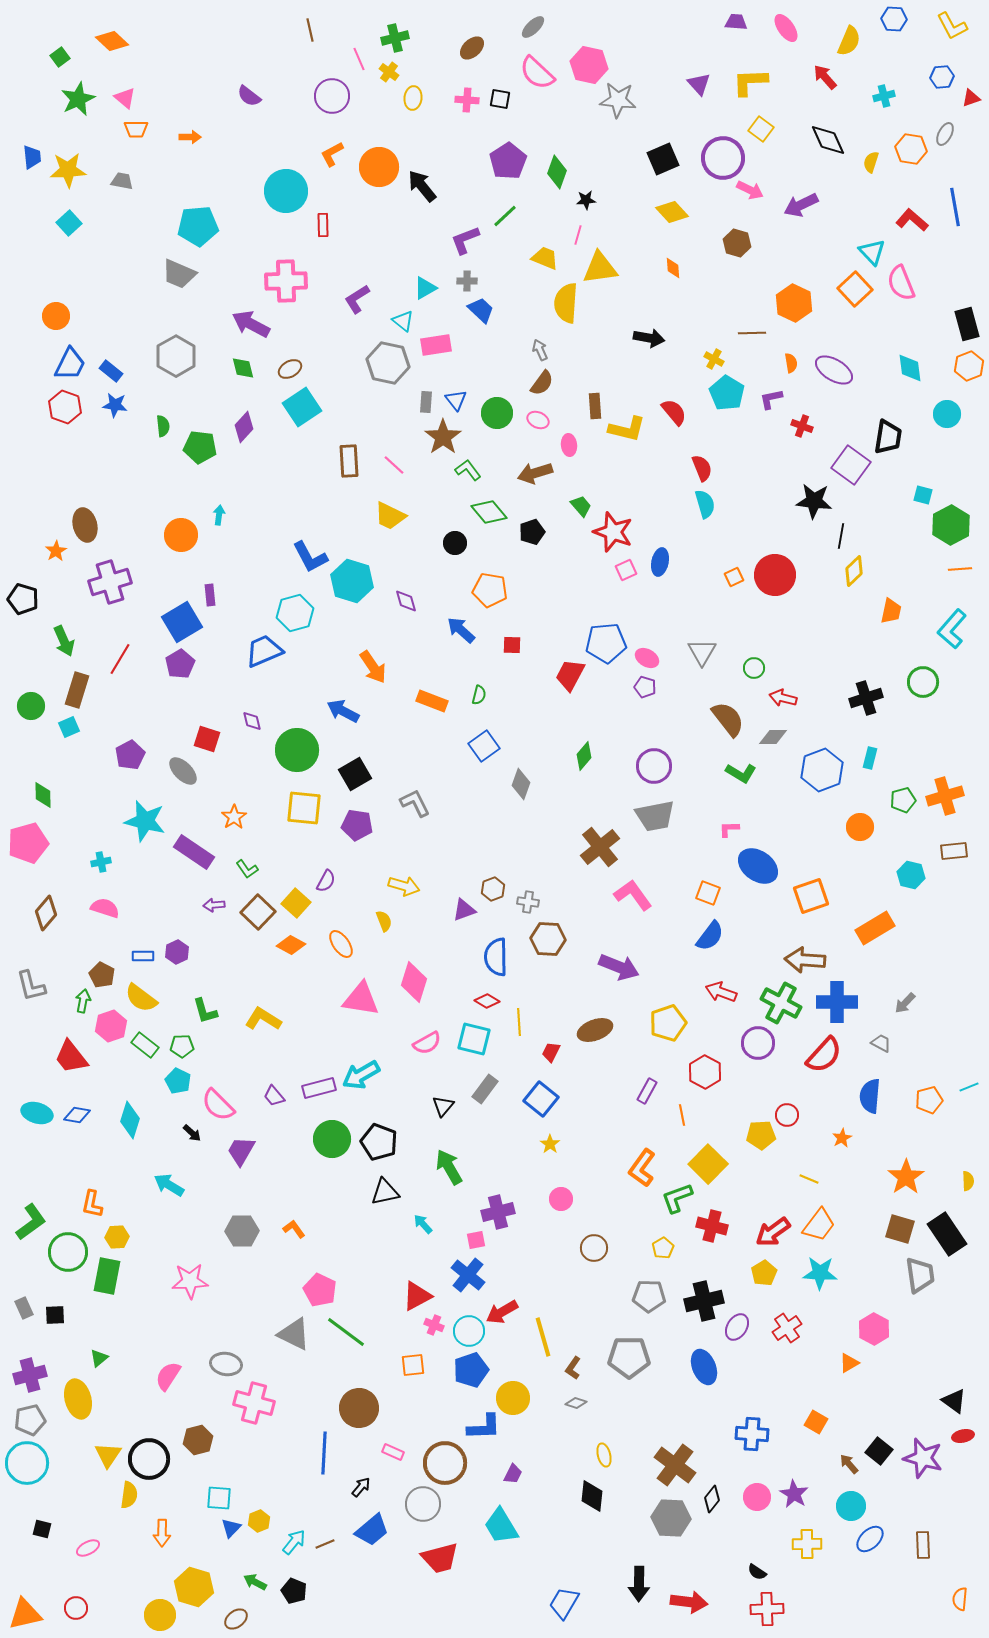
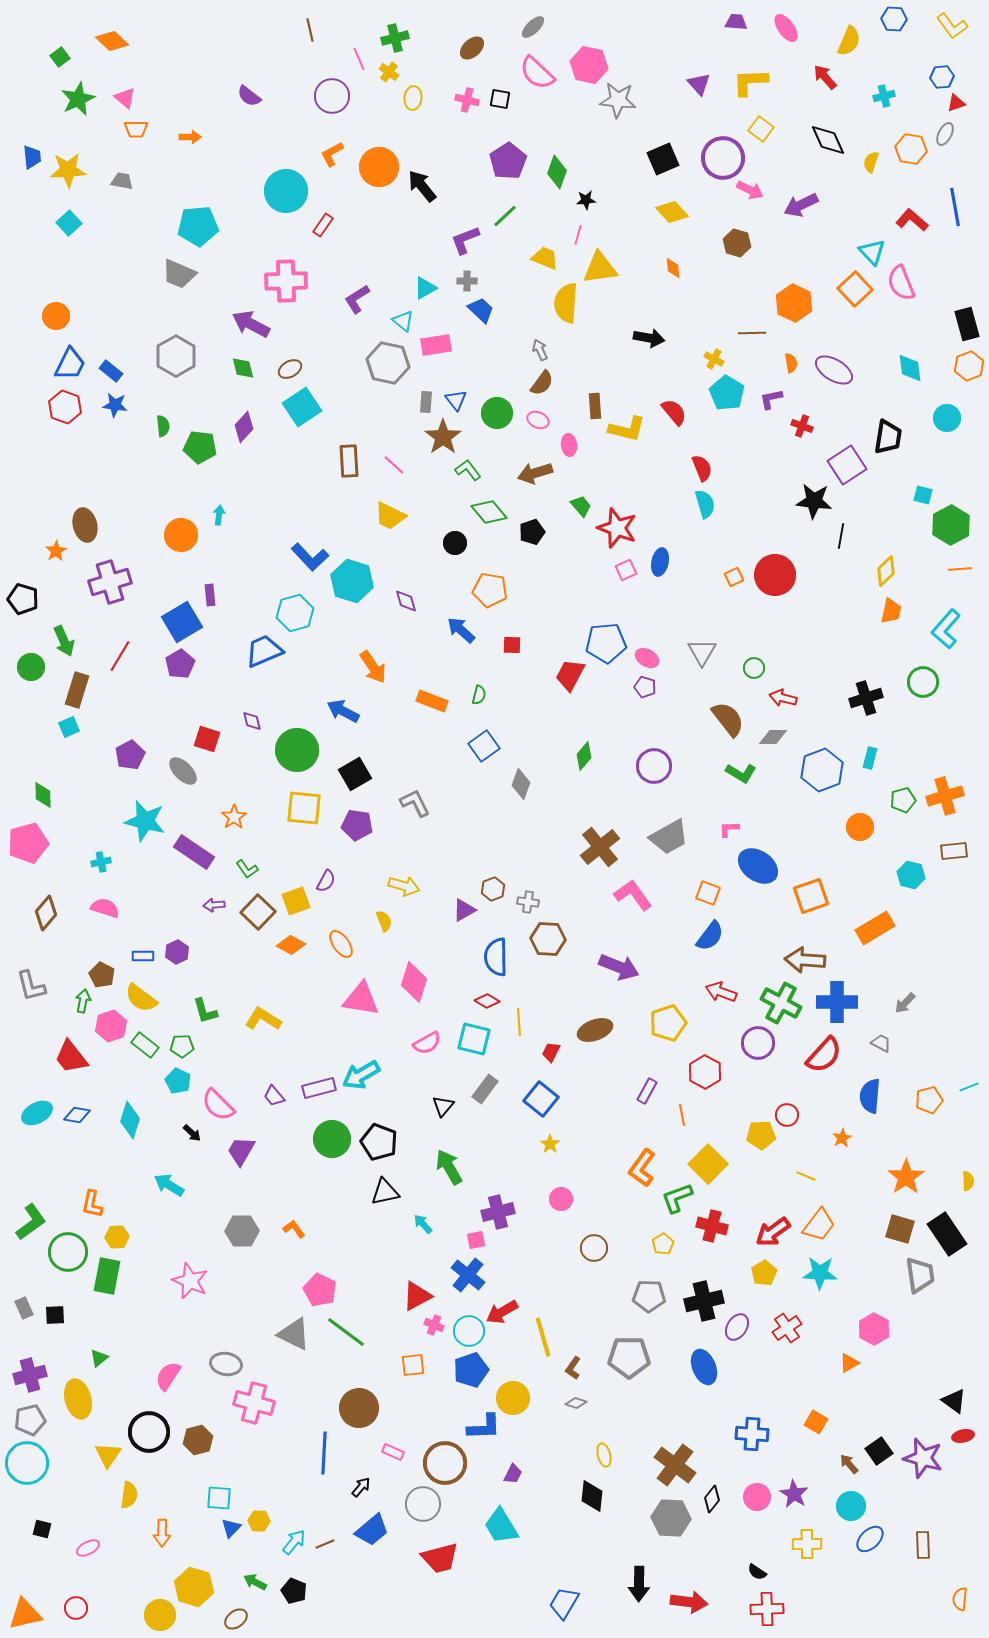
yellow L-shape at (952, 26): rotated 8 degrees counterclockwise
red triangle at (971, 98): moved 15 px left, 5 px down
pink cross at (467, 100): rotated 10 degrees clockwise
red rectangle at (323, 225): rotated 35 degrees clockwise
cyan circle at (947, 414): moved 4 px down
purple square at (851, 465): moved 4 px left; rotated 21 degrees clockwise
red star at (613, 532): moved 4 px right, 4 px up
blue L-shape at (310, 557): rotated 15 degrees counterclockwise
yellow diamond at (854, 571): moved 32 px right
cyan L-shape at (952, 629): moved 6 px left
red line at (120, 659): moved 3 px up
green circle at (31, 706): moved 39 px up
gray trapezoid at (655, 816): moved 14 px right, 21 px down; rotated 18 degrees counterclockwise
yellow square at (296, 903): moved 2 px up; rotated 28 degrees clockwise
purple triangle at (464, 910): rotated 10 degrees counterclockwise
cyan ellipse at (37, 1113): rotated 44 degrees counterclockwise
yellow line at (809, 1179): moved 3 px left, 3 px up
yellow pentagon at (663, 1248): moved 4 px up
pink star at (190, 1281): rotated 27 degrees clockwise
black square at (879, 1451): rotated 16 degrees clockwise
black circle at (149, 1459): moved 27 px up
yellow hexagon at (259, 1521): rotated 25 degrees clockwise
